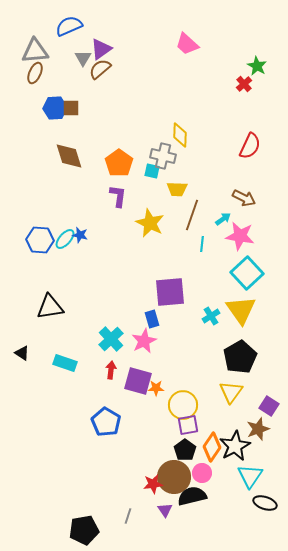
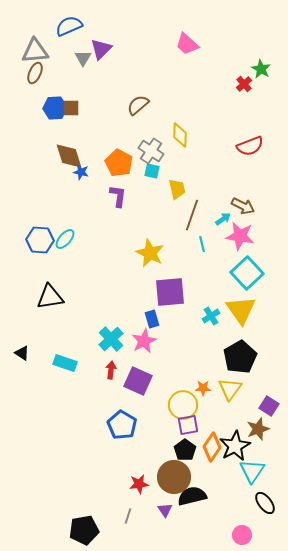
purple triangle at (101, 49): rotated 10 degrees counterclockwise
green star at (257, 66): moved 4 px right, 3 px down
brown semicircle at (100, 69): moved 38 px right, 36 px down
red semicircle at (250, 146): rotated 44 degrees clockwise
gray cross at (163, 156): moved 12 px left, 5 px up; rotated 20 degrees clockwise
orange pentagon at (119, 163): rotated 8 degrees counterclockwise
yellow trapezoid at (177, 189): rotated 105 degrees counterclockwise
brown arrow at (244, 198): moved 1 px left, 8 px down
yellow star at (150, 223): moved 30 px down
blue star at (80, 235): moved 1 px right, 63 px up
cyan line at (202, 244): rotated 21 degrees counterclockwise
black triangle at (50, 307): moved 10 px up
purple square at (138, 381): rotated 8 degrees clockwise
orange star at (156, 388): moved 47 px right
yellow triangle at (231, 392): moved 1 px left, 3 px up
blue pentagon at (106, 422): moved 16 px right, 3 px down
pink circle at (202, 473): moved 40 px right, 62 px down
cyan triangle at (250, 476): moved 2 px right, 5 px up
red star at (153, 484): moved 14 px left
black ellipse at (265, 503): rotated 35 degrees clockwise
